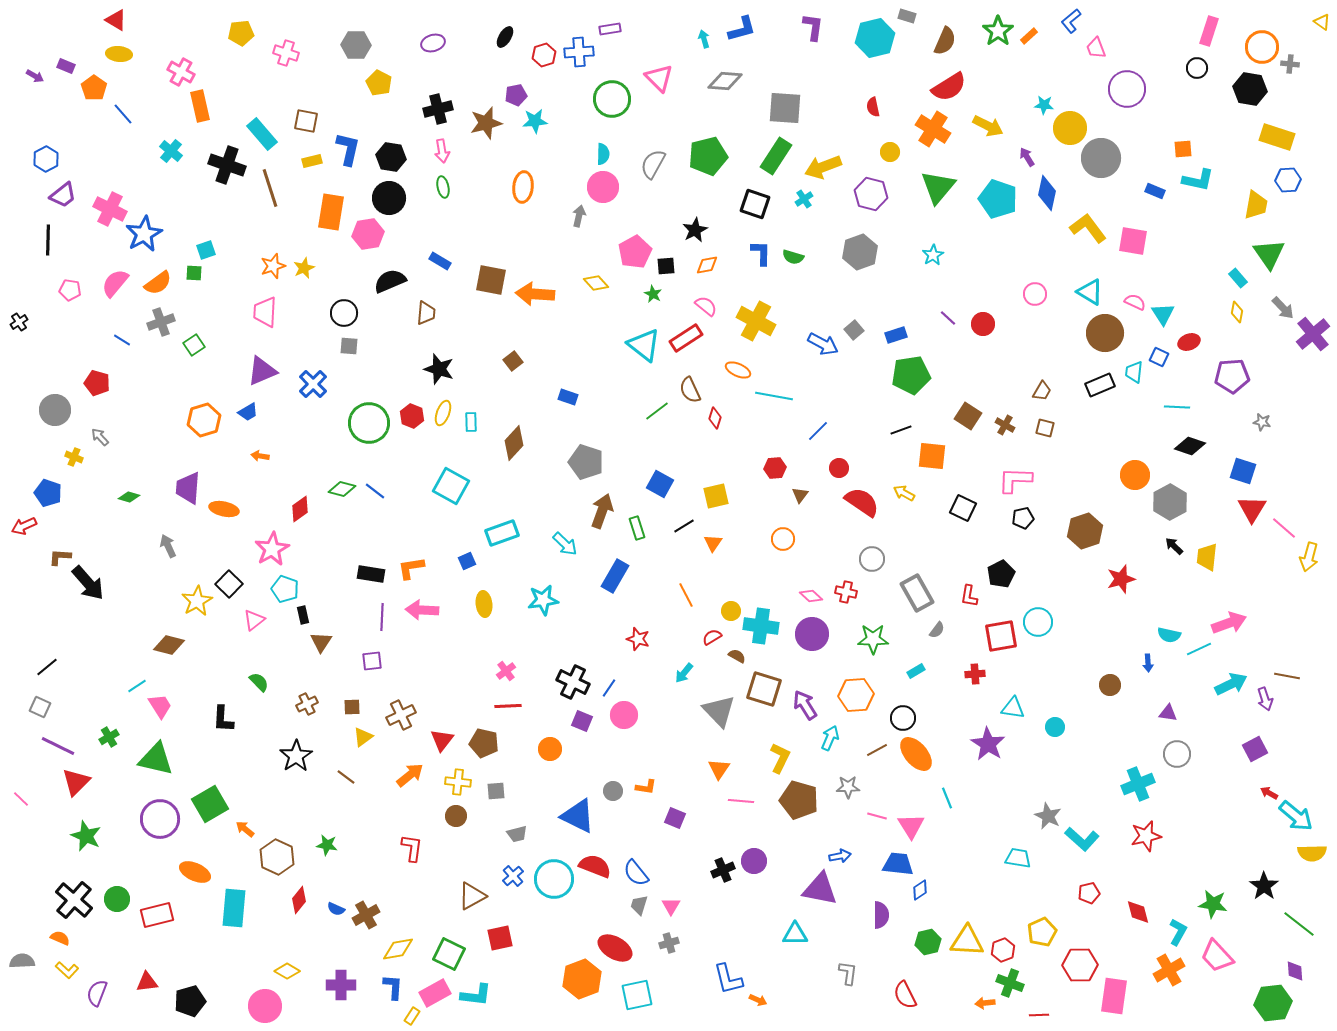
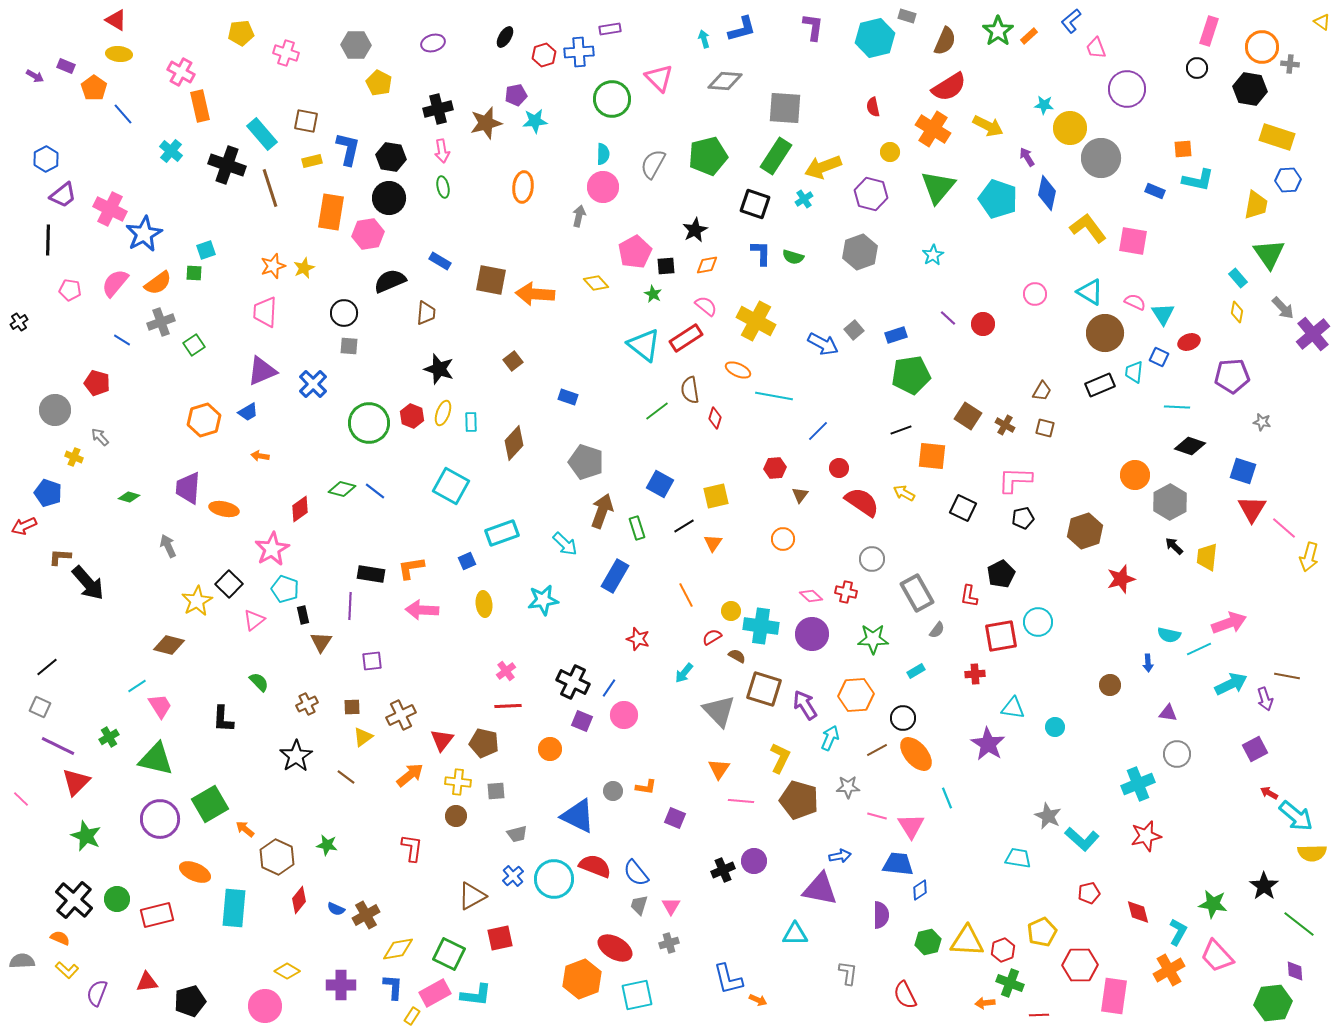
brown semicircle at (690, 390): rotated 16 degrees clockwise
purple line at (382, 617): moved 32 px left, 11 px up
